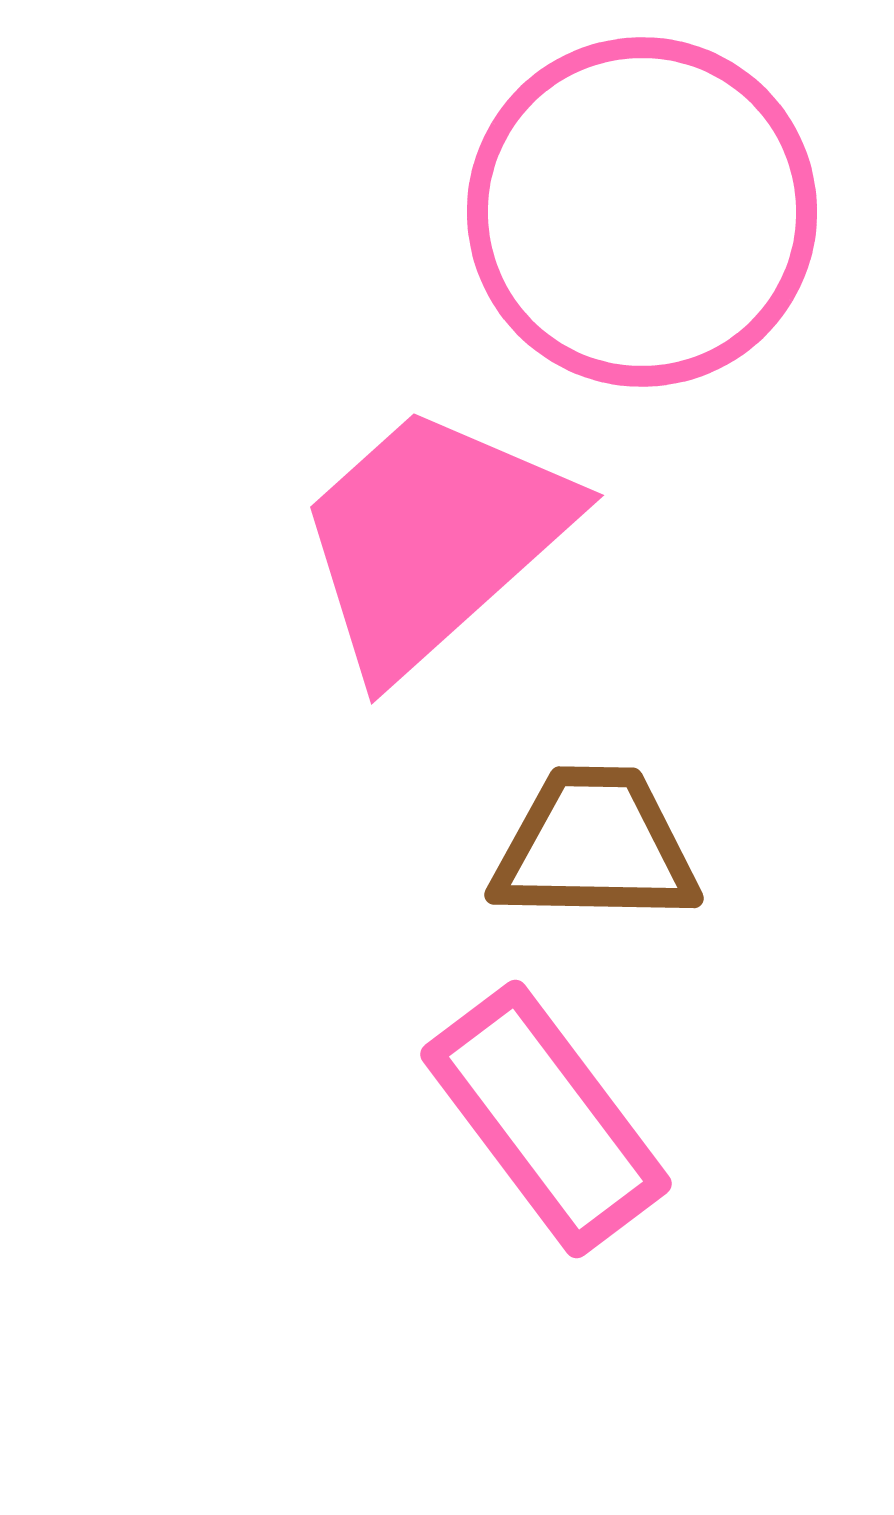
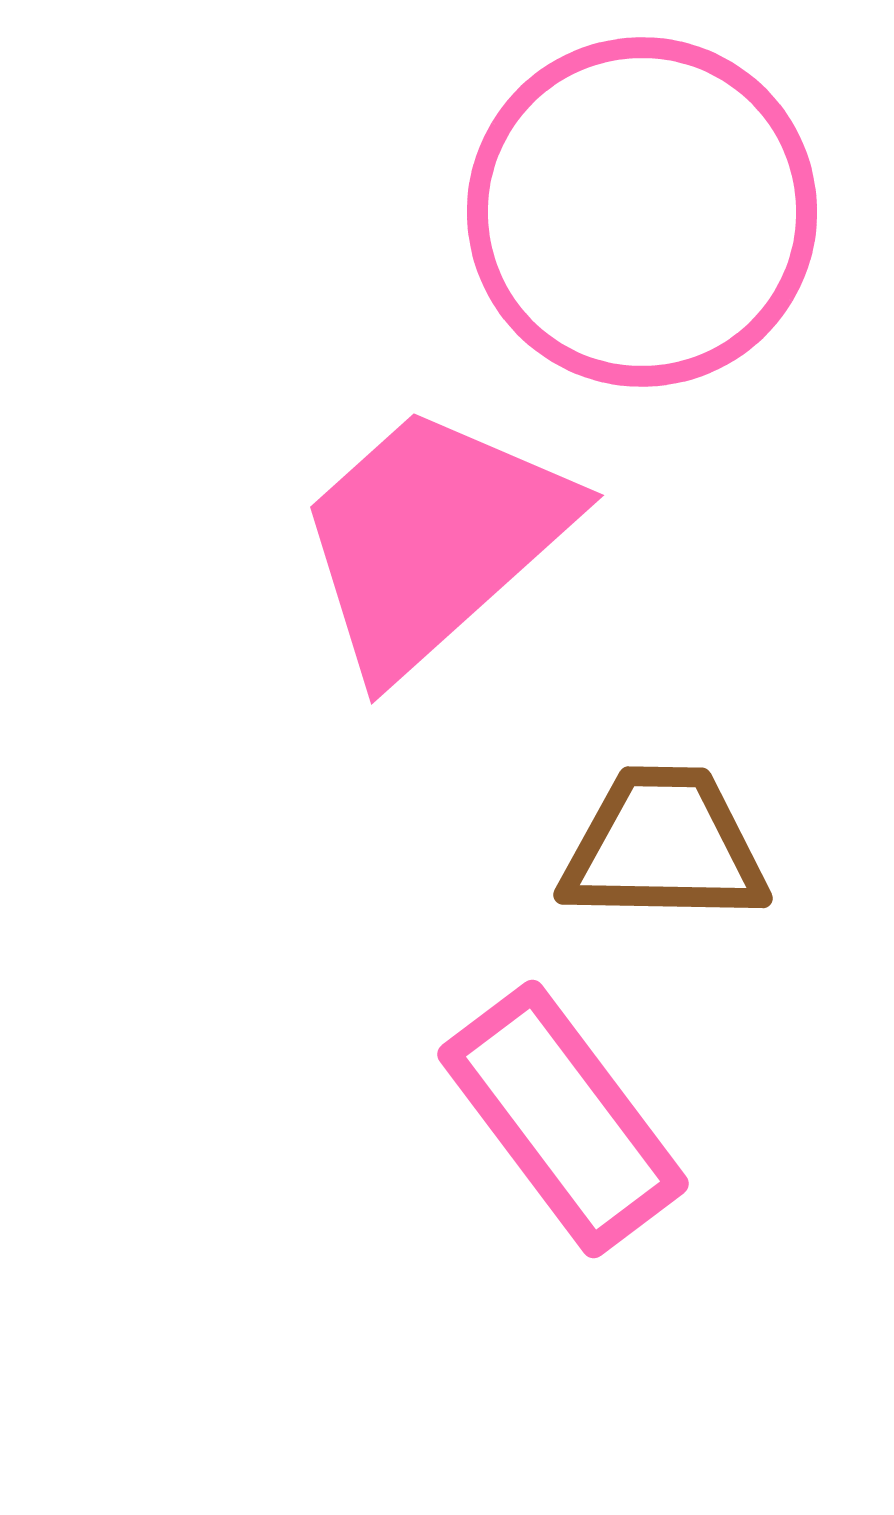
brown trapezoid: moved 69 px right
pink rectangle: moved 17 px right
